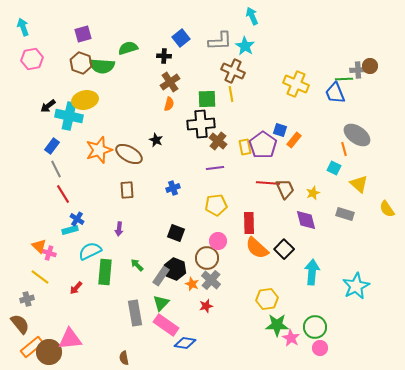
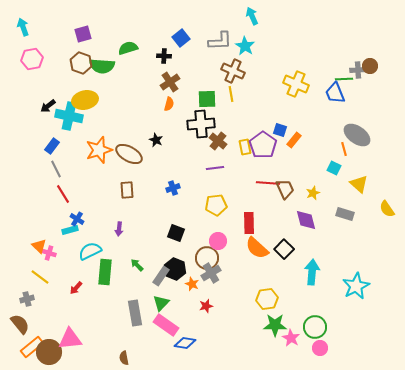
gray cross at (211, 280): moved 7 px up; rotated 18 degrees clockwise
green star at (277, 325): moved 2 px left
